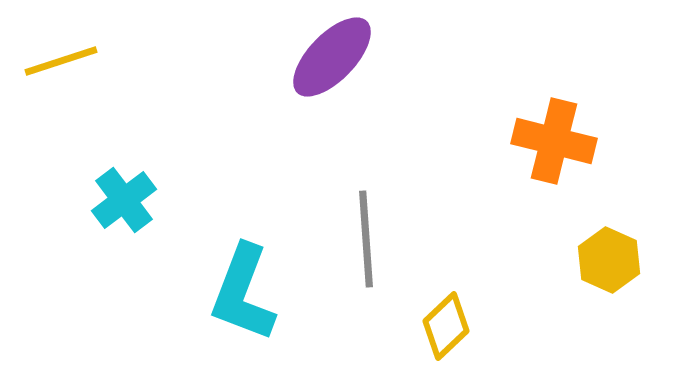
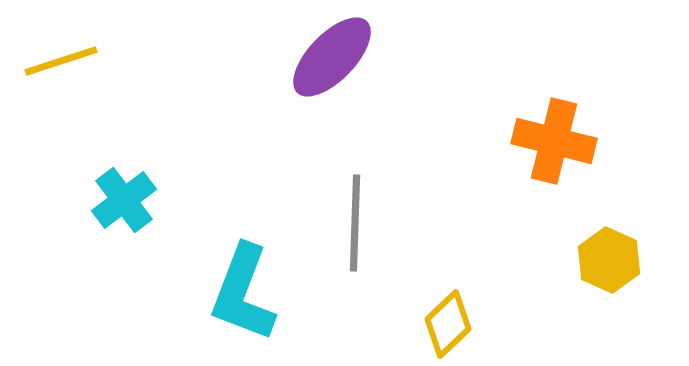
gray line: moved 11 px left, 16 px up; rotated 6 degrees clockwise
yellow diamond: moved 2 px right, 2 px up
